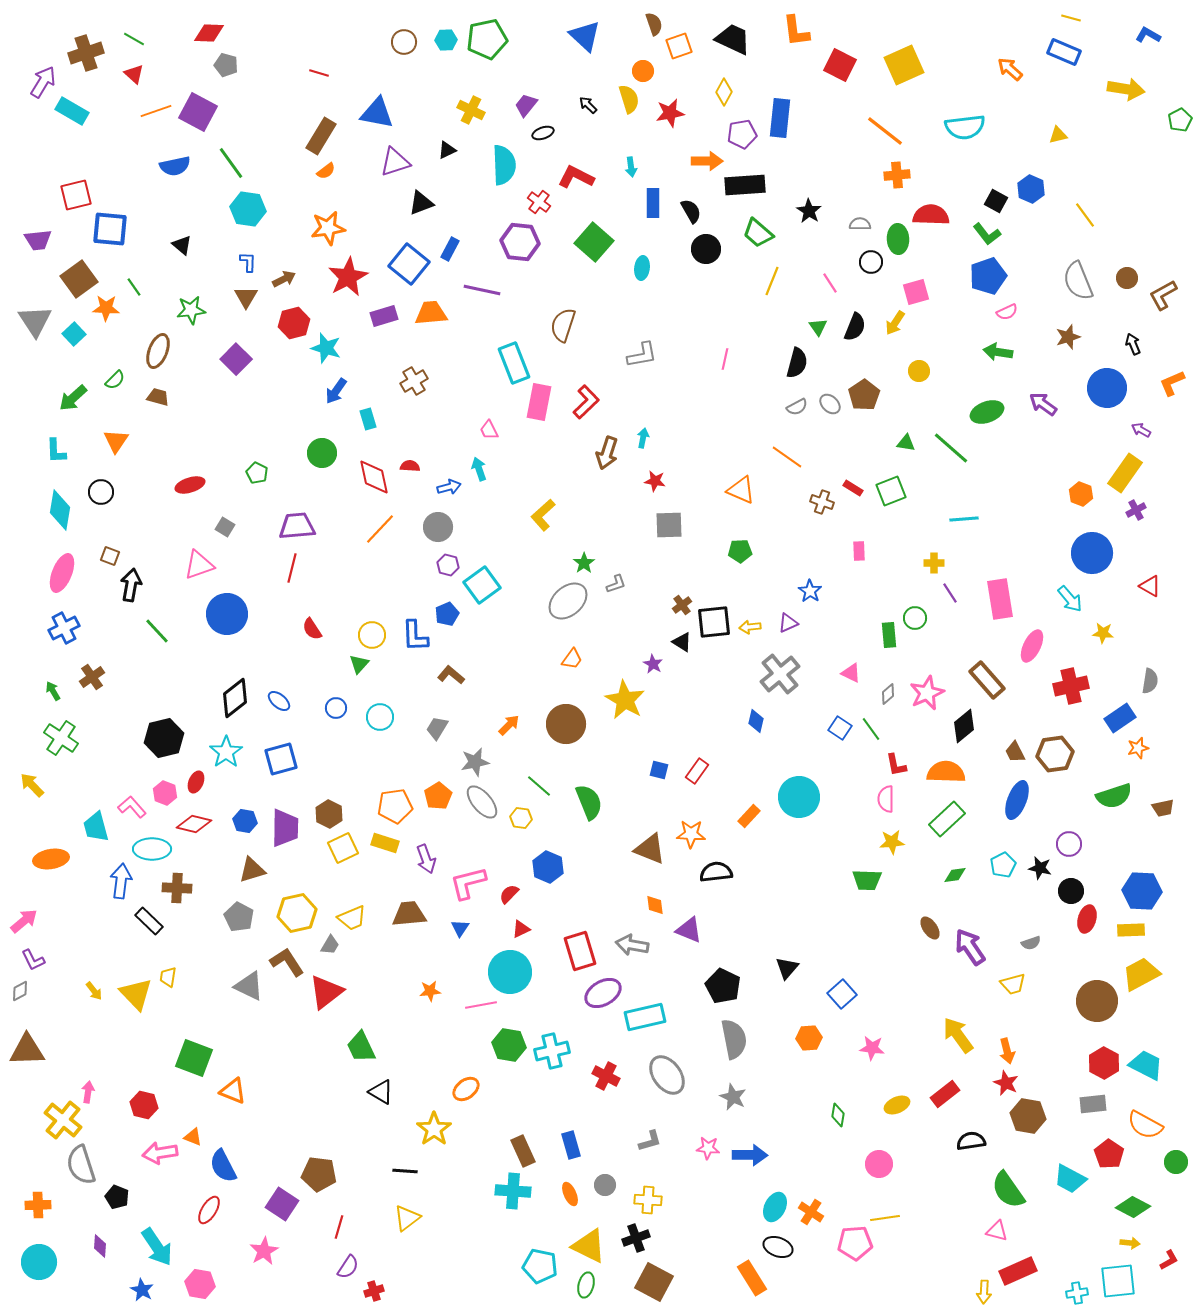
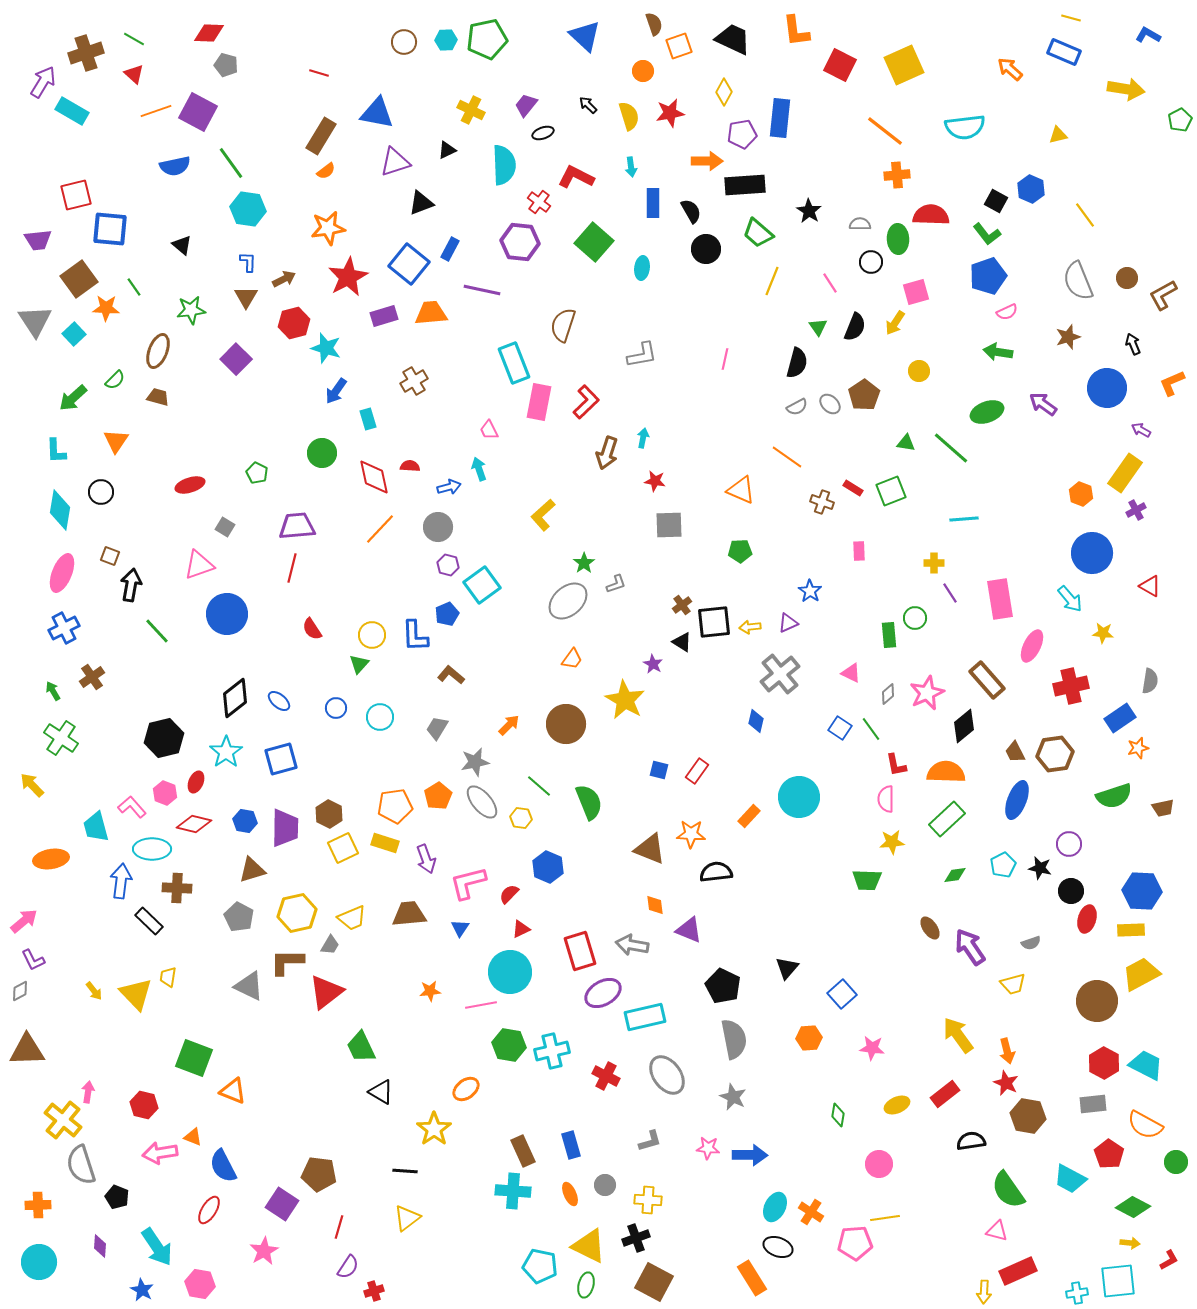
yellow semicircle at (629, 99): moved 17 px down
brown L-shape at (287, 962): rotated 57 degrees counterclockwise
